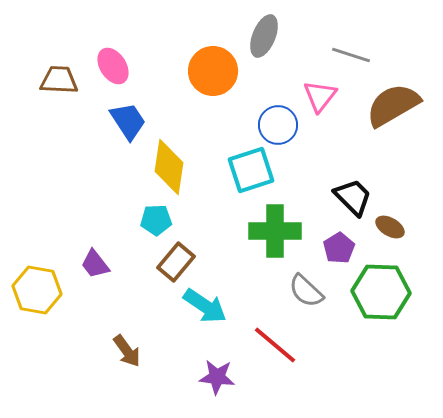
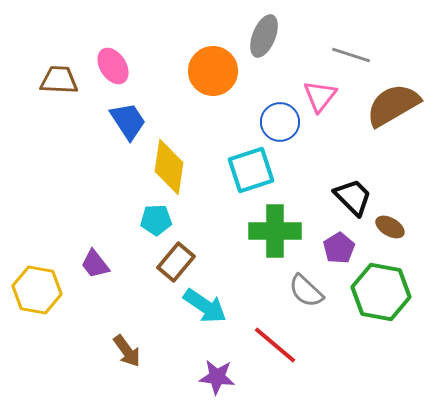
blue circle: moved 2 px right, 3 px up
green hexagon: rotated 8 degrees clockwise
